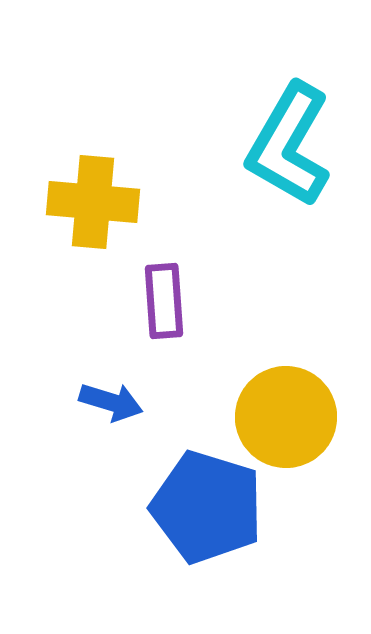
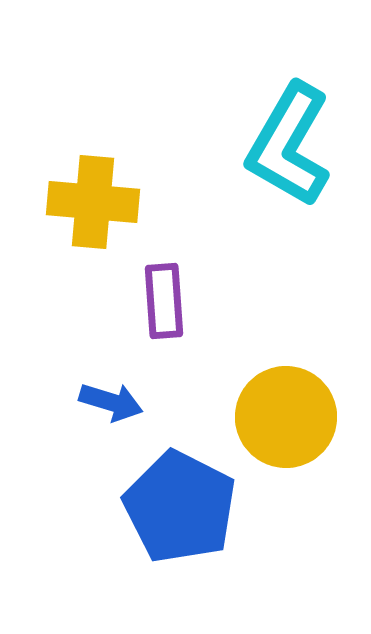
blue pentagon: moved 27 px left; rotated 10 degrees clockwise
